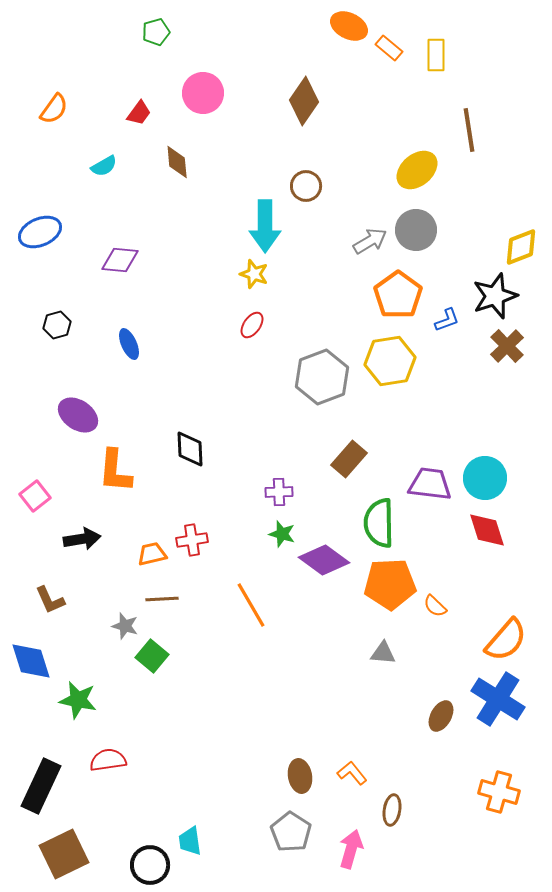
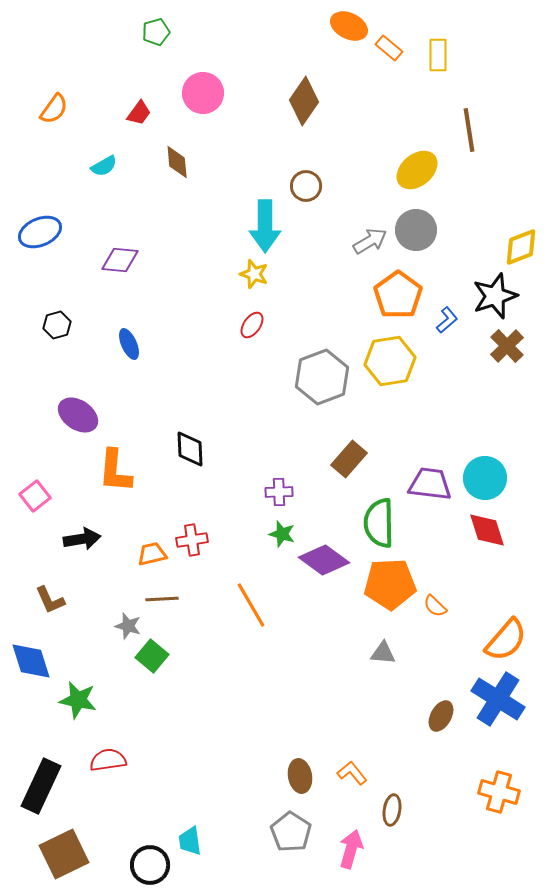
yellow rectangle at (436, 55): moved 2 px right
blue L-shape at (447, 320): rotated 20 degrees counterclockwise
gray star at (125, 626): moved 3 px right
